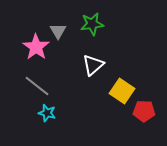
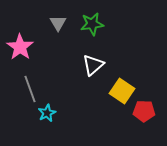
gray triangle: moved 8 px up
pink star: moved 16 px left
gray line: moved 7 px left, 3 px down; rotated 32 degrees clockwise
cyan star: rotated 30 degrees clockwise
